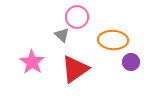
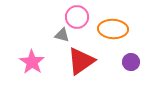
gray triangle: rotated 28 degrees counterclockwise
orange ellipse: moved 11 px up
red triangle: moved 6 px right, 8 px up
